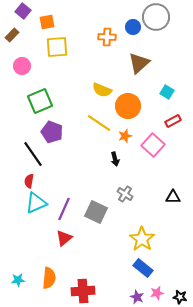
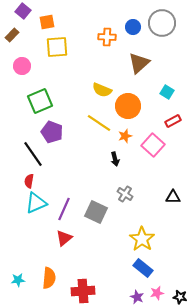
gray circle: moved 6 px right, 6 px down
